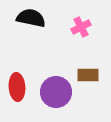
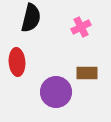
black semicircle: rotated 92 degrees clockwise
brown rectangle: moved 1 px left, 2 px up
red ellipse: moved 25 px up
